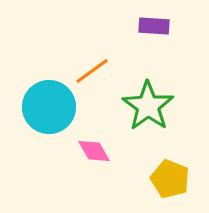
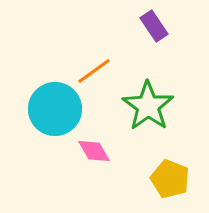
purple rectangle: rotated 52 degrees clockwise
orange line: moved 2 px right
cyan circle: moved 6 px right, 2 px down
